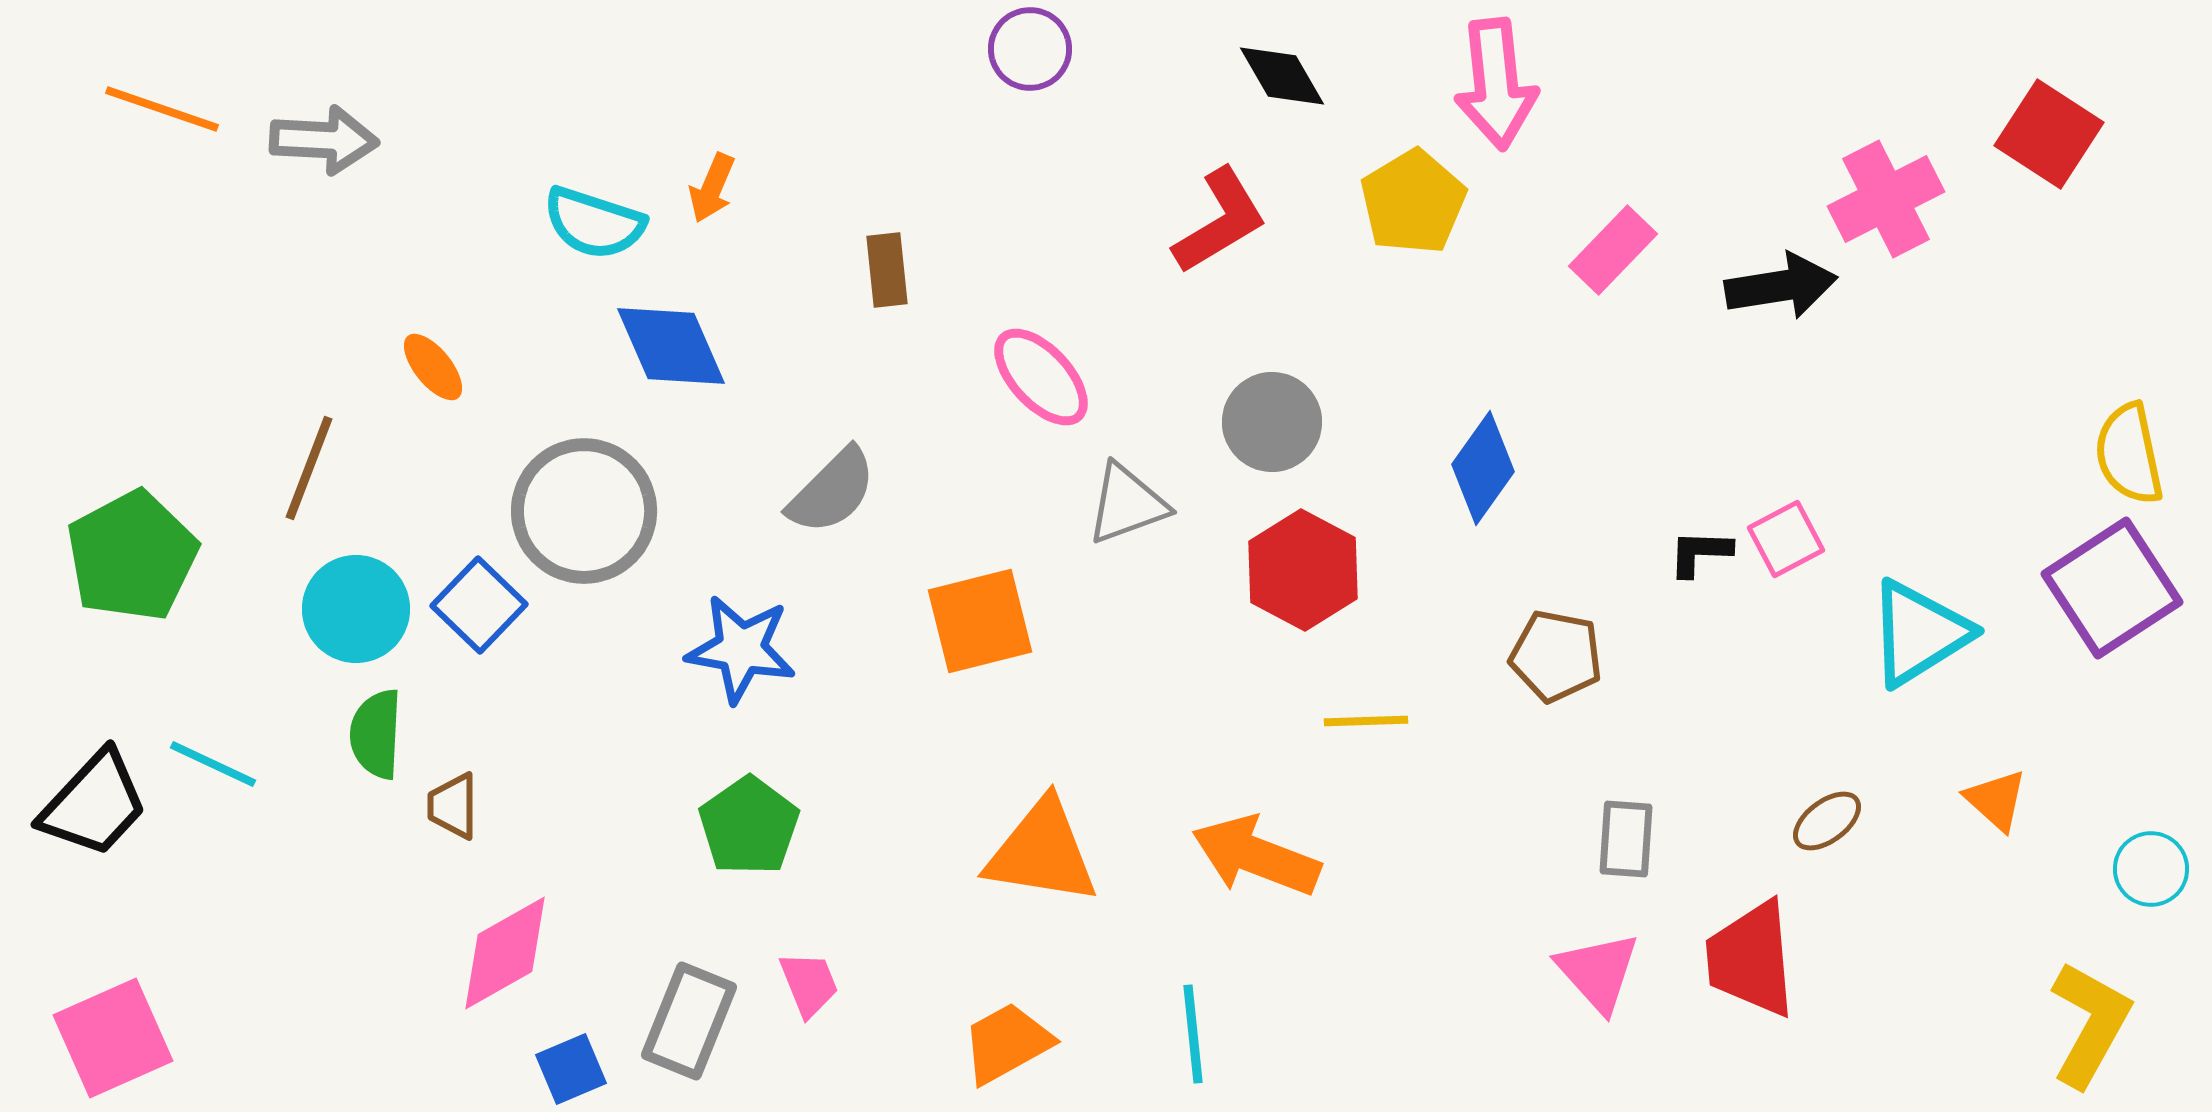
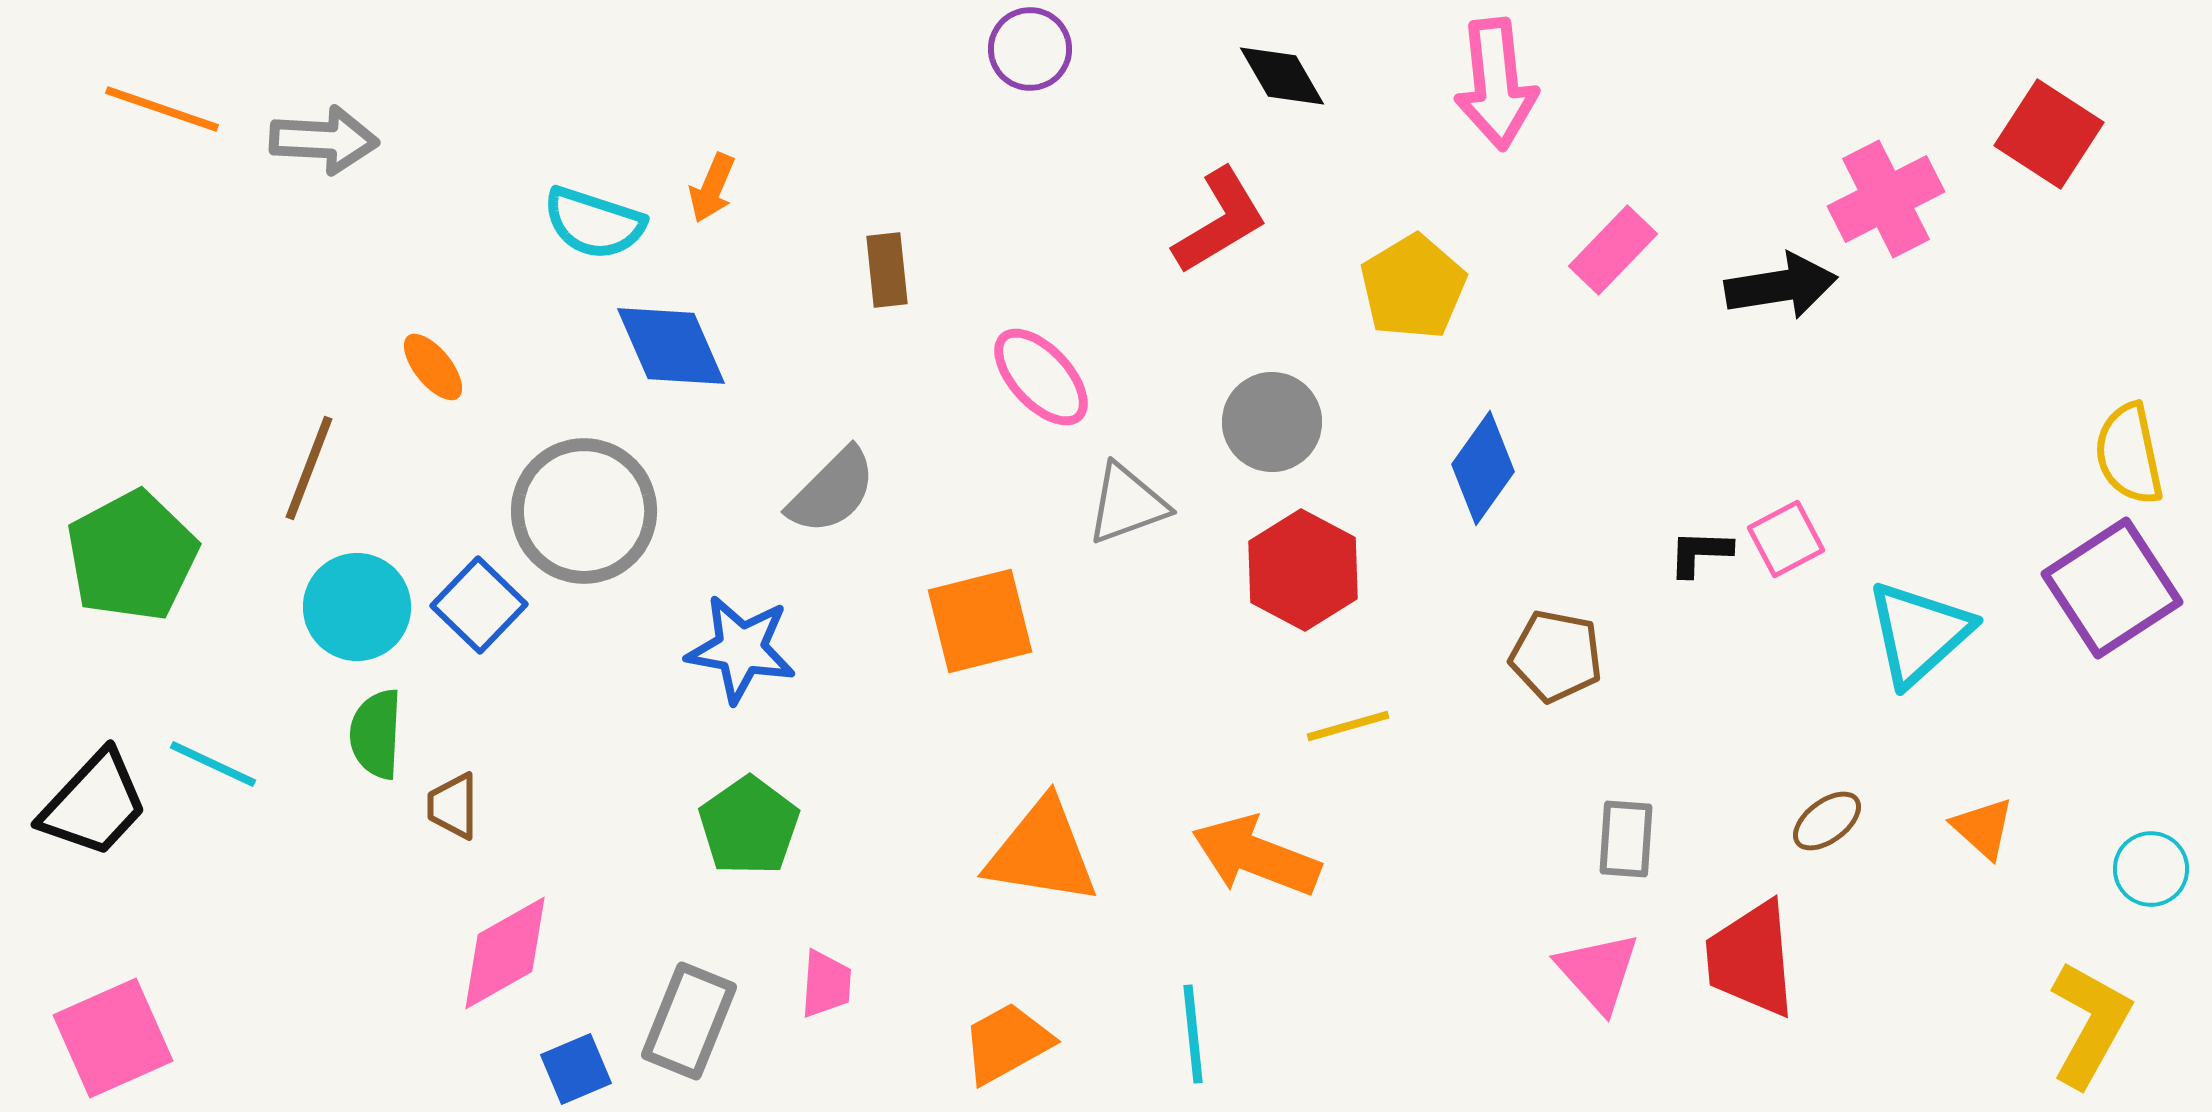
yellow pentagon at (1413, 202): moved 85 px down
cyan circle at (356, 609): moved 1 px right, 2 px up
cyan triangle at (1919, 633): rotated 10 degrees counterclockwise
yellow line at (1366, 721): moved 18 px left, 5 px down; rotated 14 degrees counterclockwise
orange triangle at (1996, 800): moved 13 px left, 28 px down
pink trapezoid at (809, 984): moved 17 px right; rotated 26 degrees clockwise
blue square at (571, 1069): moved 5 px right
